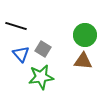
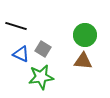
blue triangle: rotated 24 degrees counterclockwise
